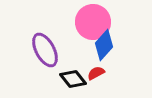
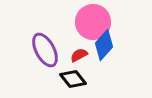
red semicircle: moved 17 px left, 18 px up
